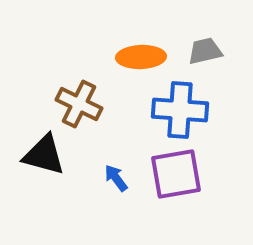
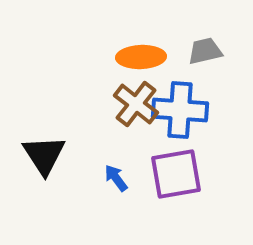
brown cross: moved 57 px right; rotated 12 degrees clockwise
black triangle: rotated 42 degrees clockwise
